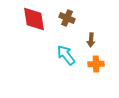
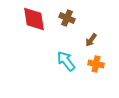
brown arrow: rotated 32 degrees clockwise
cyan arrow: moved 6 px down
orange cross: rotated 14 degrees clockwise
